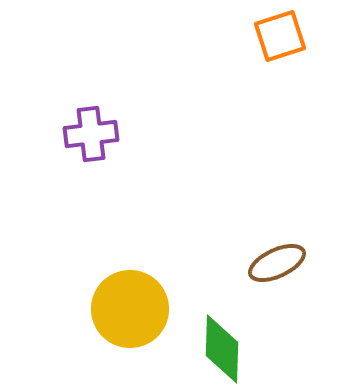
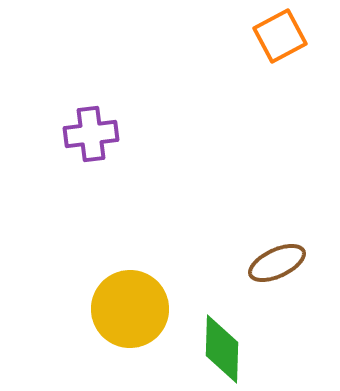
orange square: rotated 10 degrees counterclockwise
